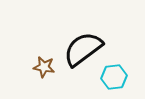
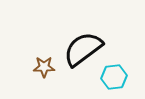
brown star: rotated 10 degrees counterclockwise
